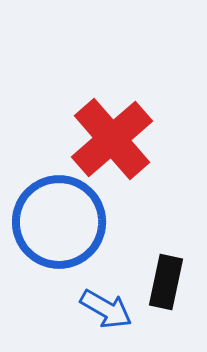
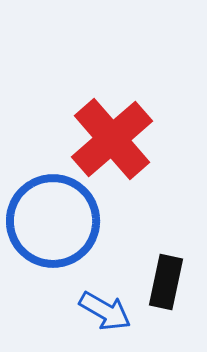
blue circle: moved 6 px left, 1 px up
blue arrow: moved 1 px left, 2 px down
